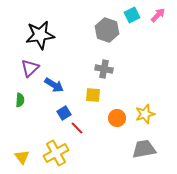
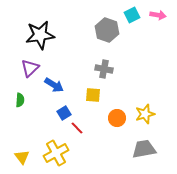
pink arrow: rotated 56 degrees clockwise
